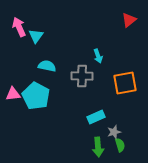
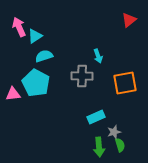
cyan triangle: moved 1 px left; rotated 21 degrees clockwise
cyan semicircle: moved 3 px left, 10 px up; rotated 30 degrees counterclockwise
cyan pentagon: moved 13 px up
green arrow: moved 1 px right
